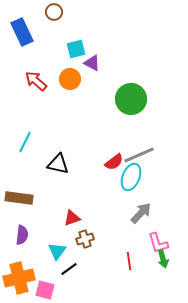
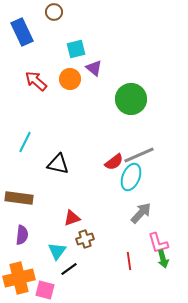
purple triangle: moved 2 px right, 5 px down; rotated 12 degrees clockwise
